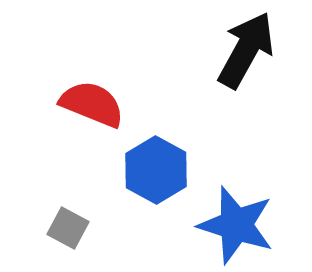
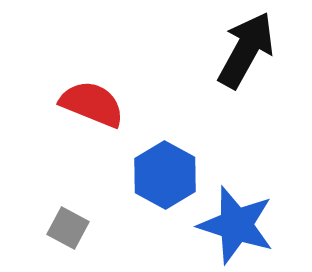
blue hexagon: moved 9 px right, 5 px down
